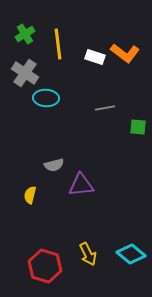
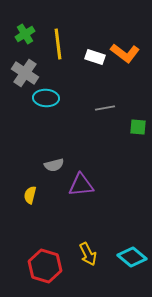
cyan diamond: moved 1 px right, 3 px down
